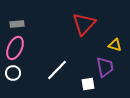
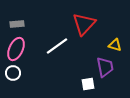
pink ellipse: moved 1 px right, 1 px down
white line: moved 24 px up; rotated 10 degrees clockwise
